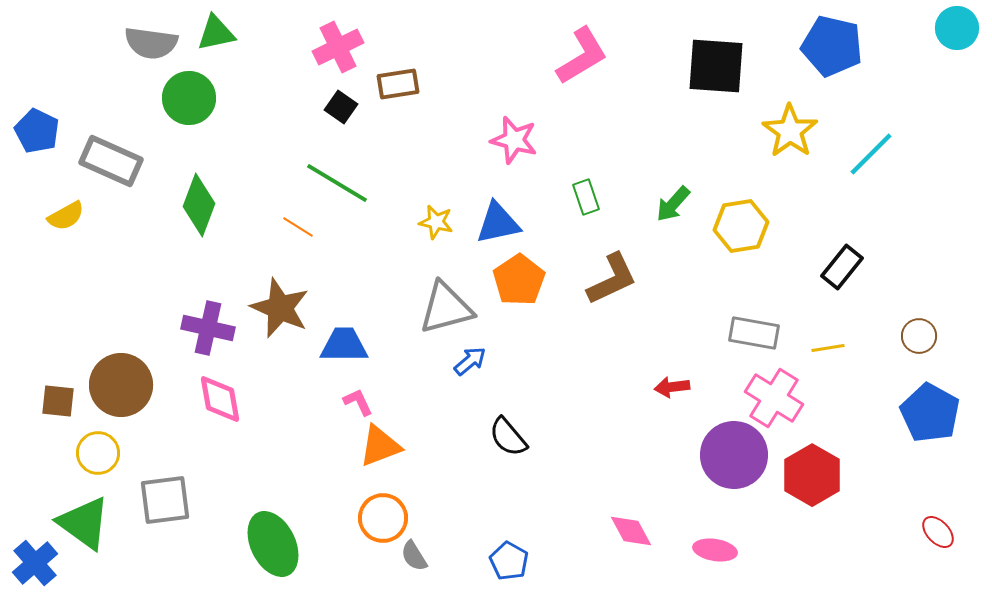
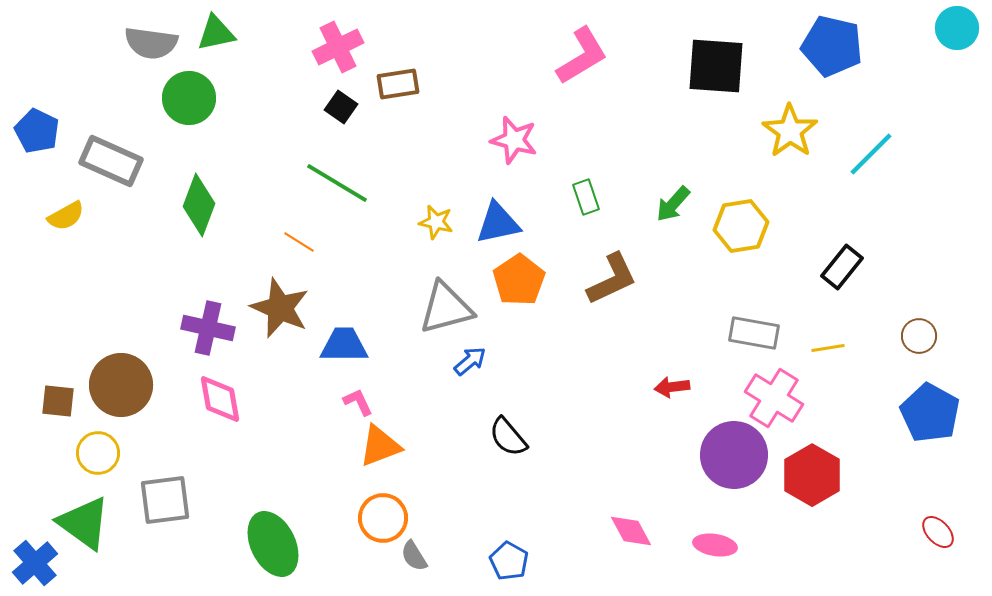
orange line at (298, 227): moved 1 px right, 15 px down
pink ellipse at (715, 550): moved 5 px up
